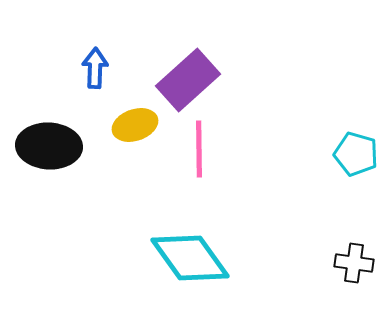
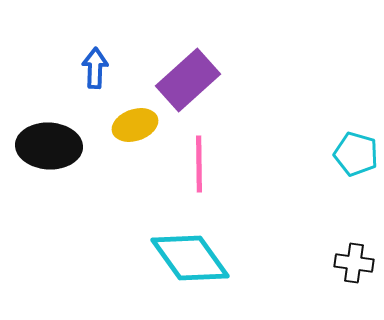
pink line: moved 15 px down
